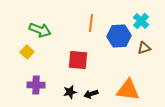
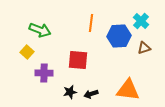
purple cross: moved 8 px right, 12 px up
